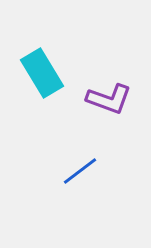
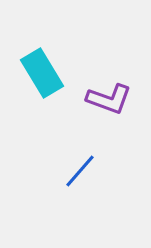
blue line: rotated 12 degrees counterclockwise
